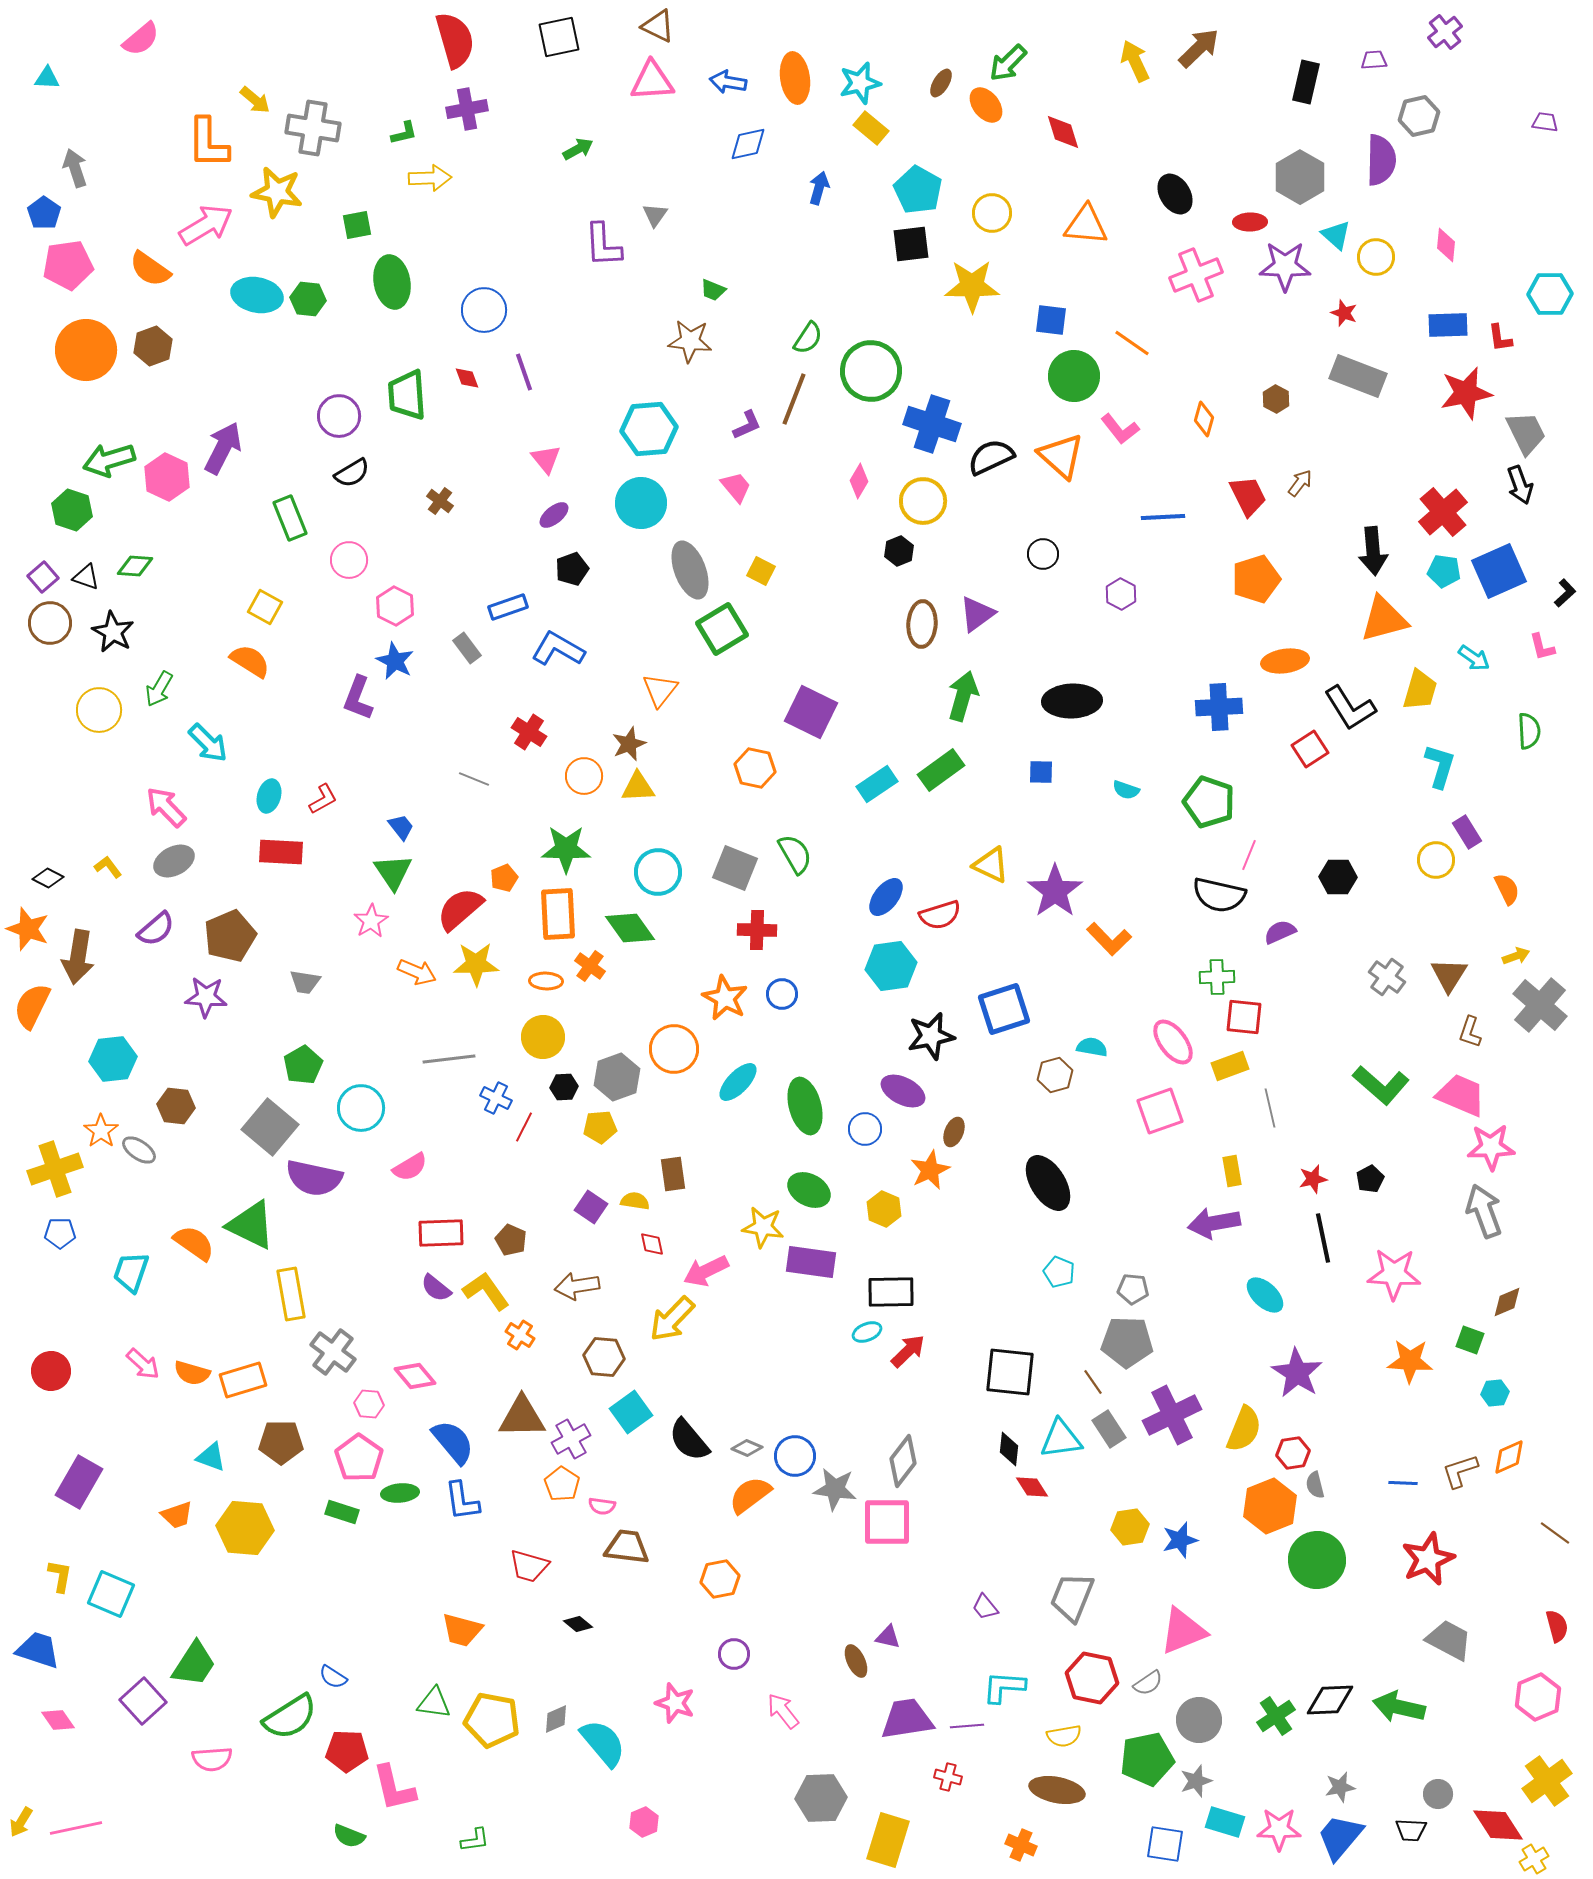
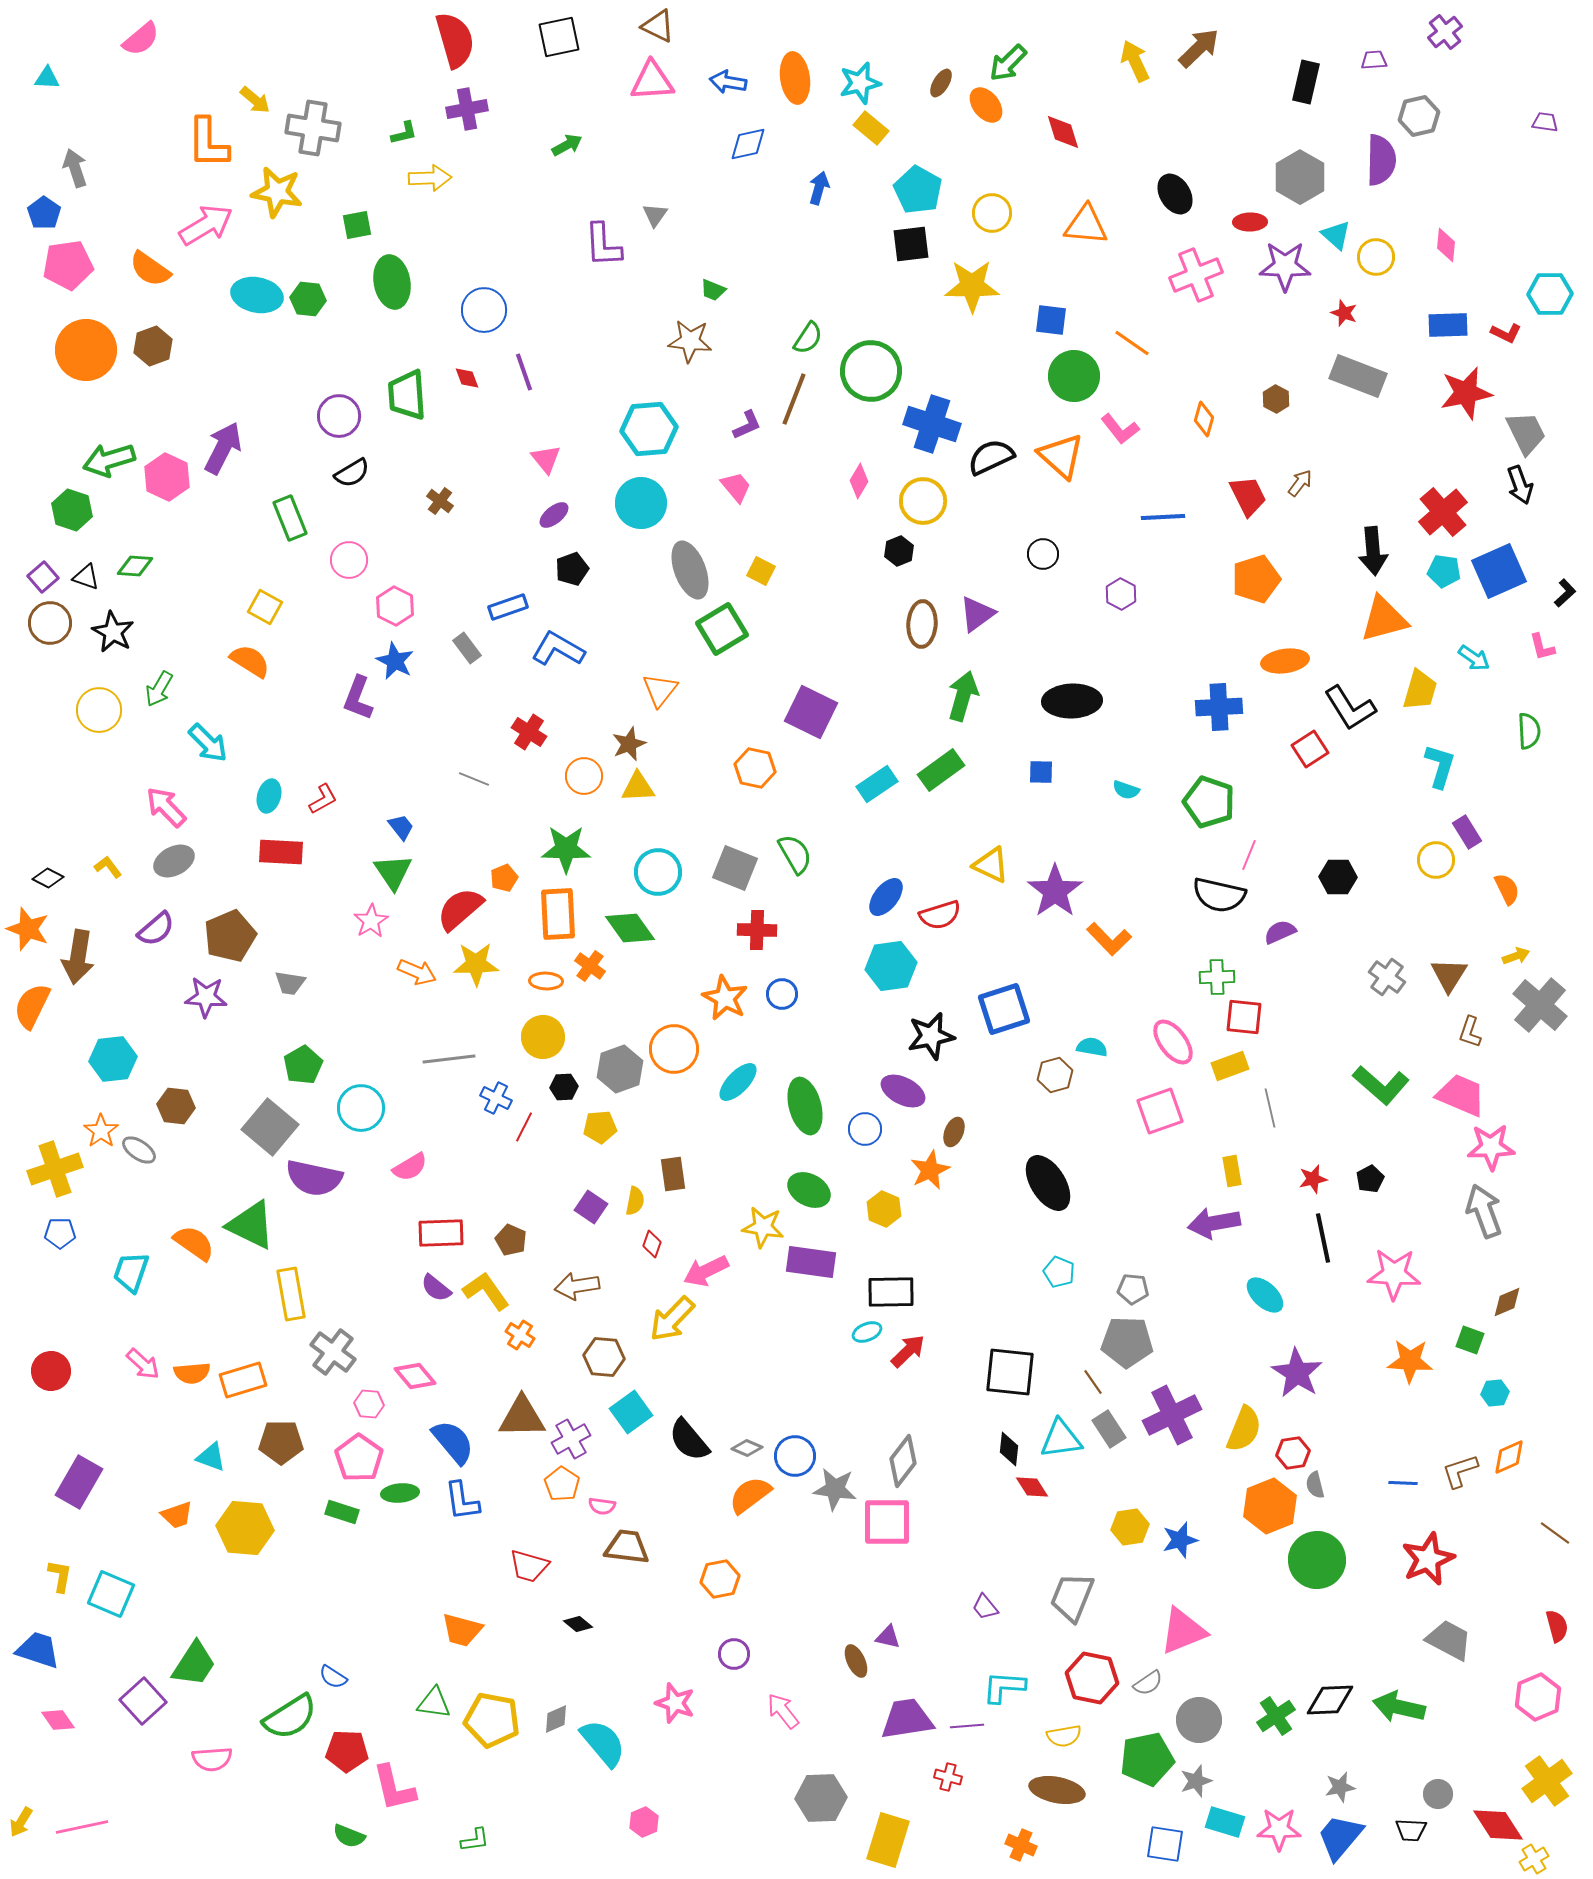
green arrow at (578, 149): moved 11 px left, 4 px up
red L-shape at (1500, 338): moved 6 px right, 5 px up; rotated 56 degrees counterclockwise
gray trapezoid at (305, 982): moved 15 px left, 1 px down
gray hexagon at (617, 1077): moved 3 px right, 8 px up
yellow semicircle at (635, 1201): rotated 92 degrees clockwise
red diamond at (652, 1244): rotated 32 degrees clockwise
orange semicircle at (192, 1373): rotated 21 degrees counterclockwise
pink line at (76, 1828): moved 6 px right, 1 px up
